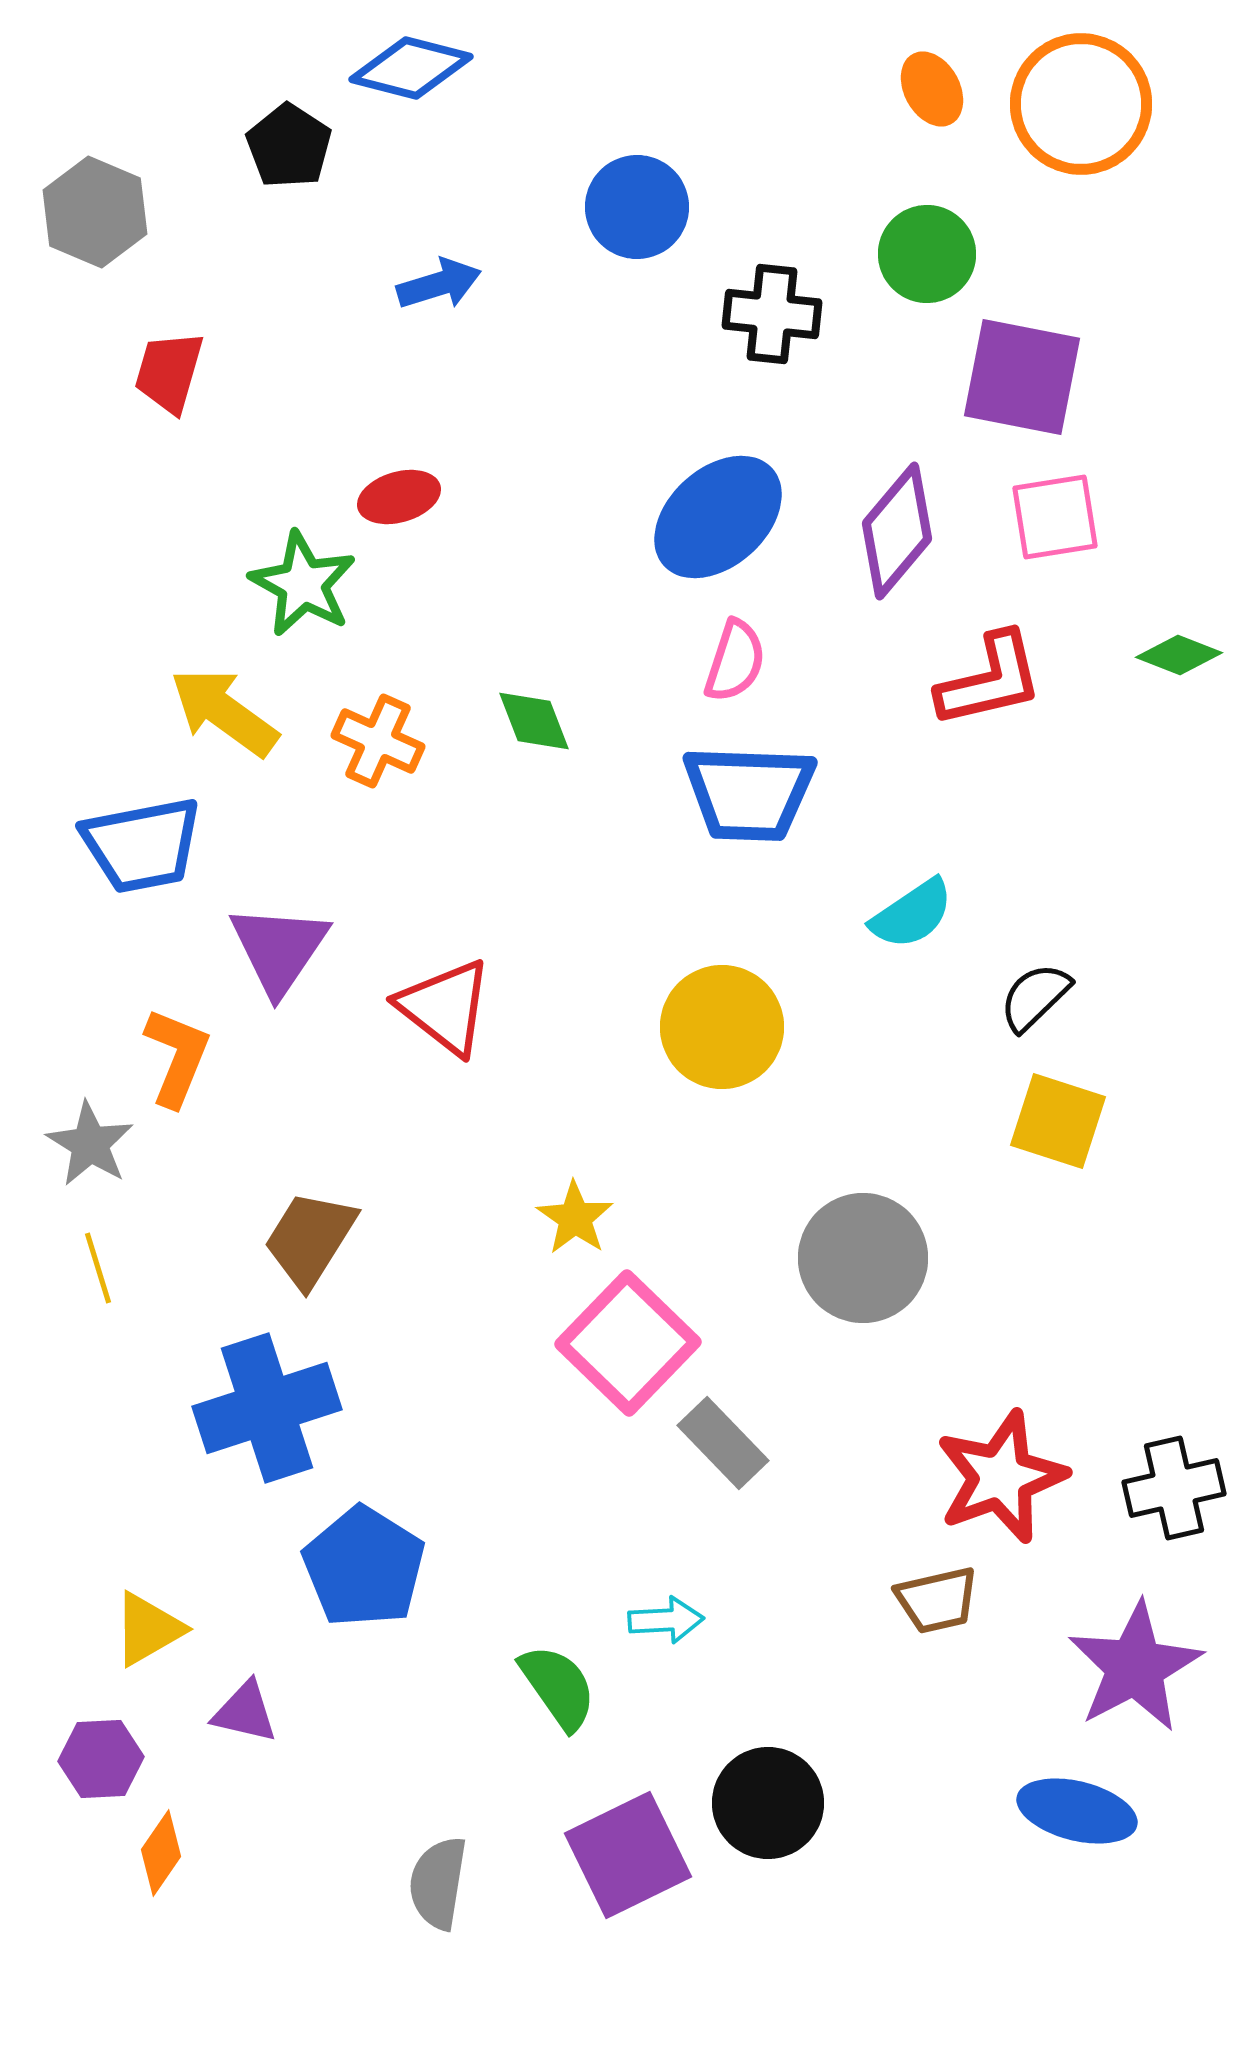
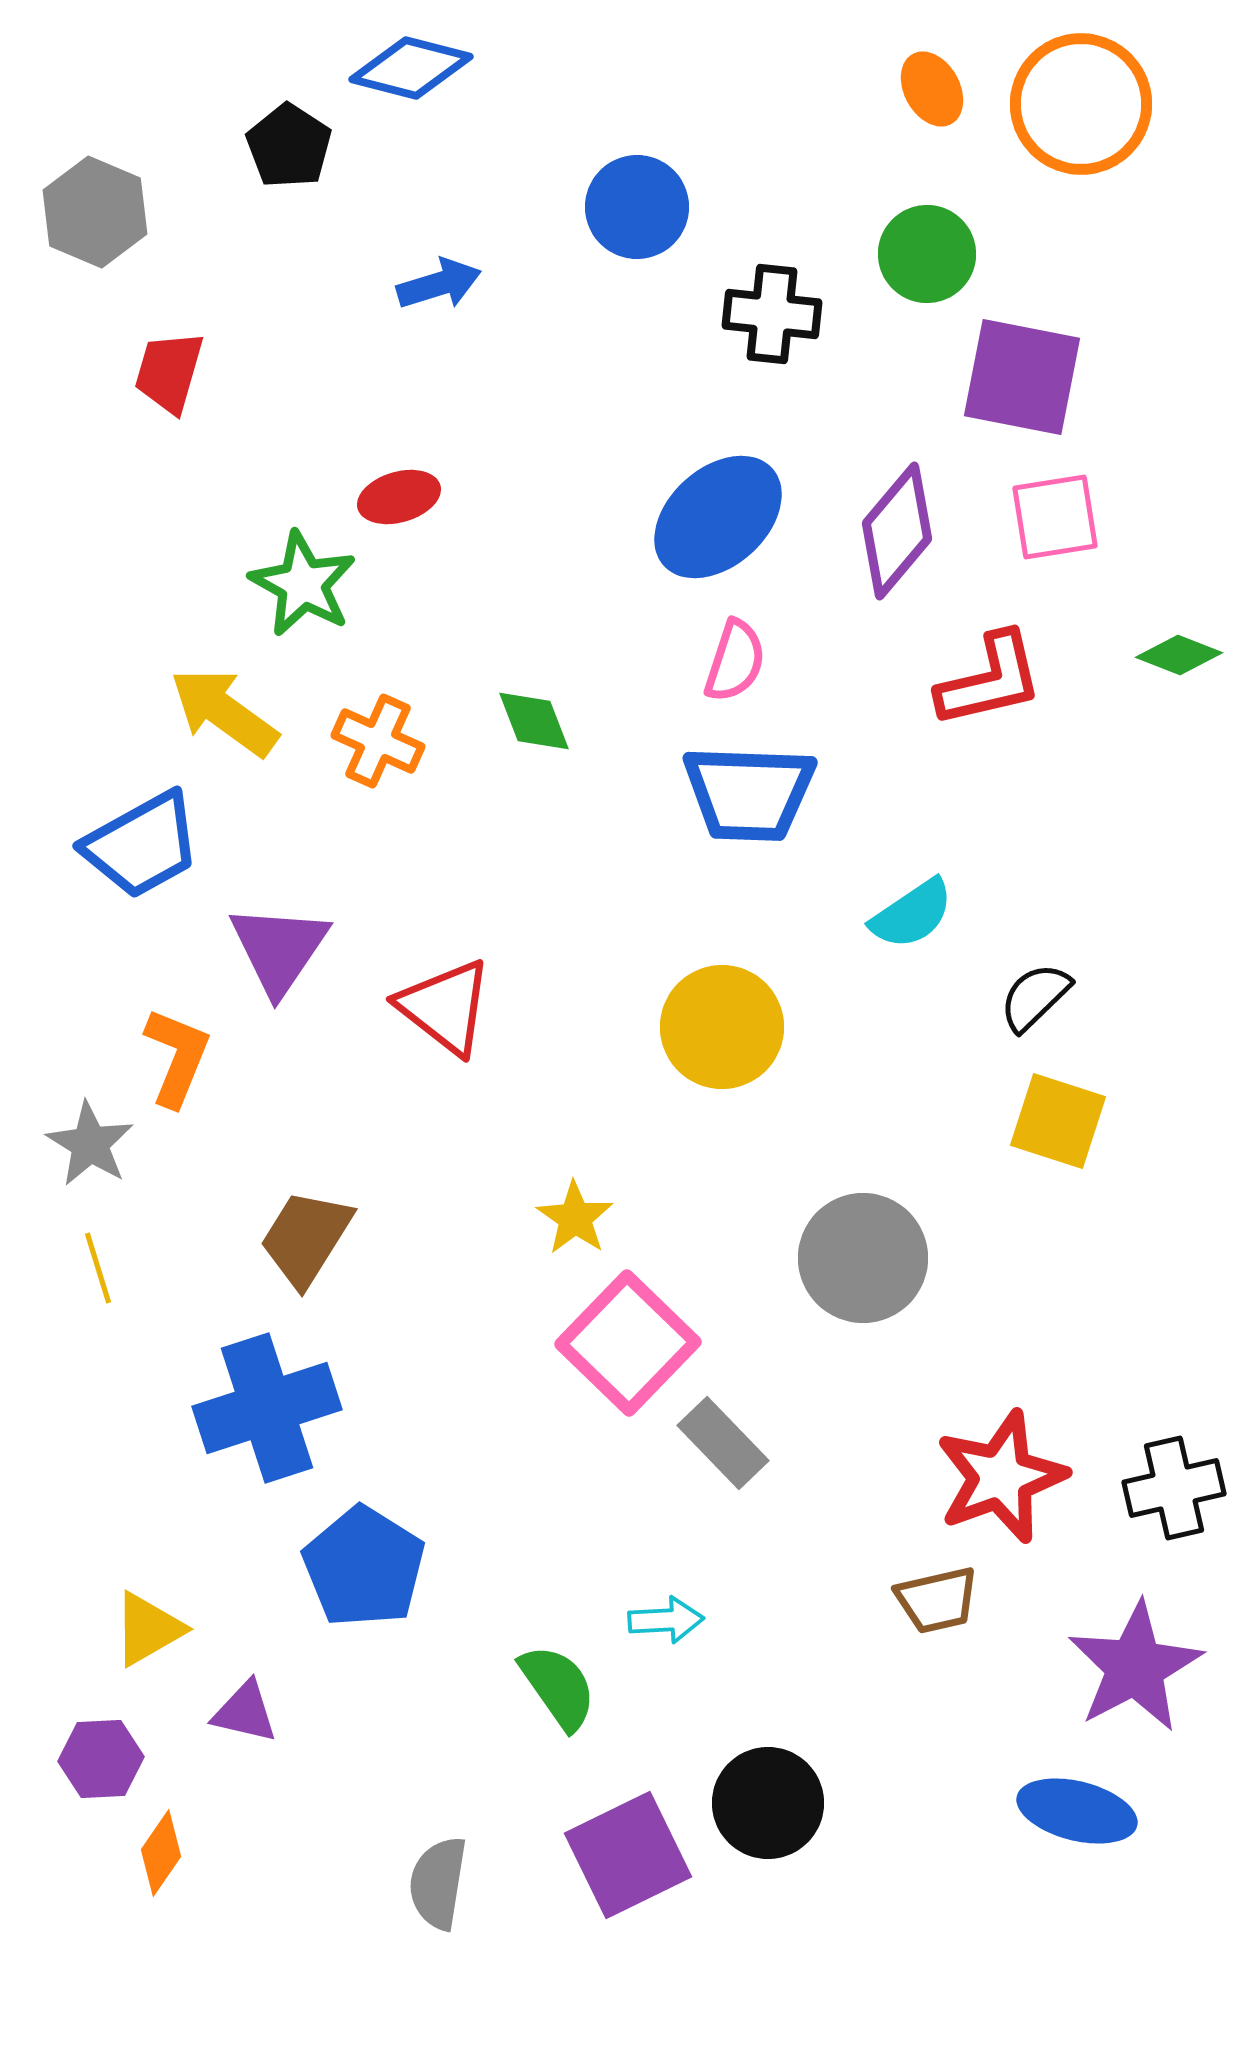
blue trapezoid at (142, 845): rotated 18 degrees counterclockwise
brown trapezoid at (310, 1239): moved 4 px left, 1 px up
